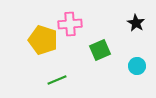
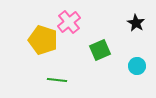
pink cross: moved 1 px left, 2 px up; rotated 35 degrees counterclockwise
green line: rotated 30 degrees clockwise
